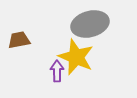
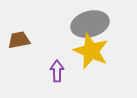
yellow star: moved 15 px right, 6 px up
